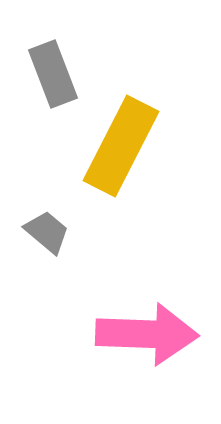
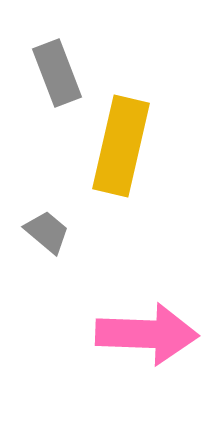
gray rectangle: moved 4 px right, 1 px up
yellow rectangle: rotated 14 degrees counterclockwise
